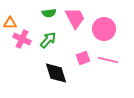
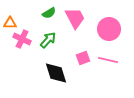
green semicircle: rotated 24 degrees counterclockwise
pink circle: moved 5 px right
